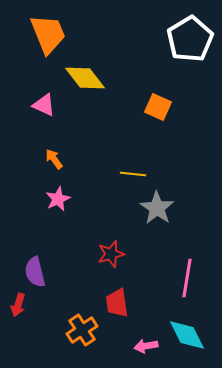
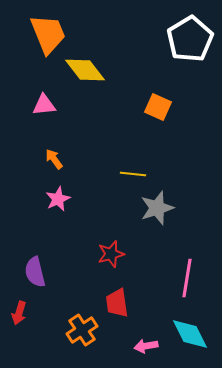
yellow diamond: moved 8 px up
pink triangle: rotated 30 degrees counterclockwise
gray star: rotated 20 degrees clockwise
red arrow: moved 1 px right, 8 px down
cyan diamond: moved 3 px right, 1 px up
